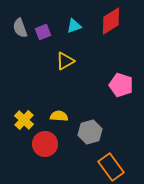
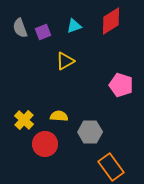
gray hexagon: rotated 15 degrees clockwise
